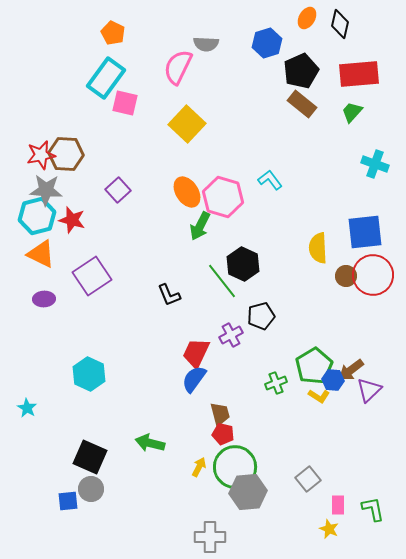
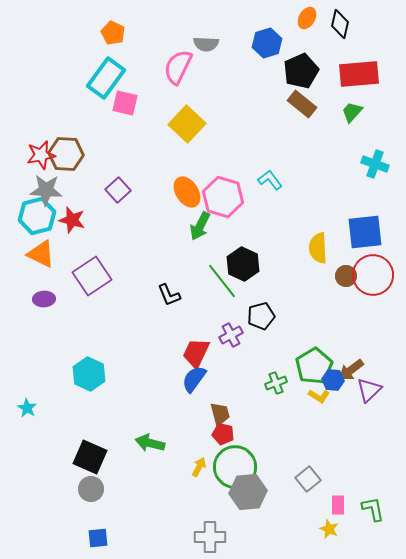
blue square at (68, 501): moved 30 px right, 37 px down
